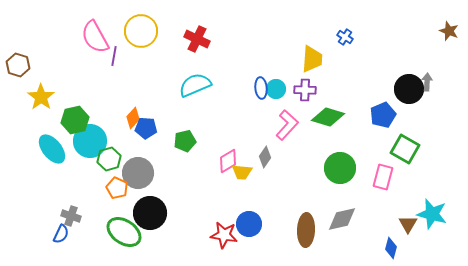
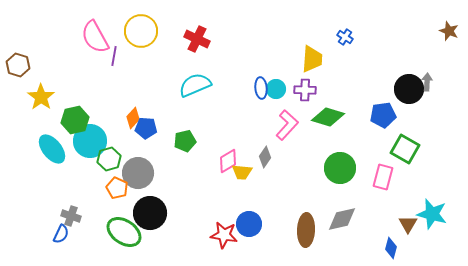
blue pentagon at (383, 115): rotated 15 degrees clockwise
